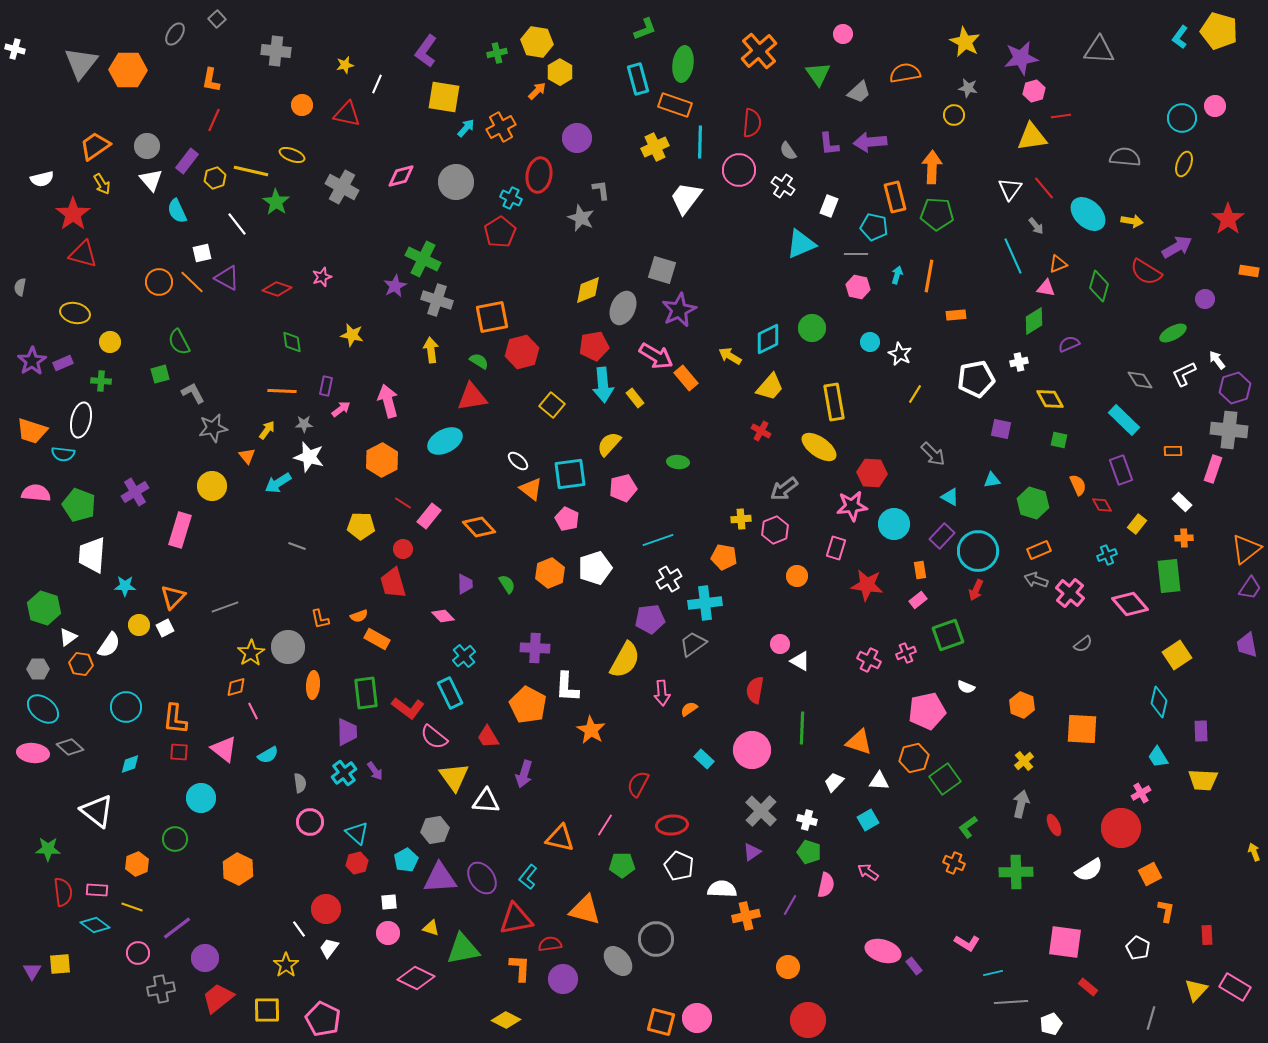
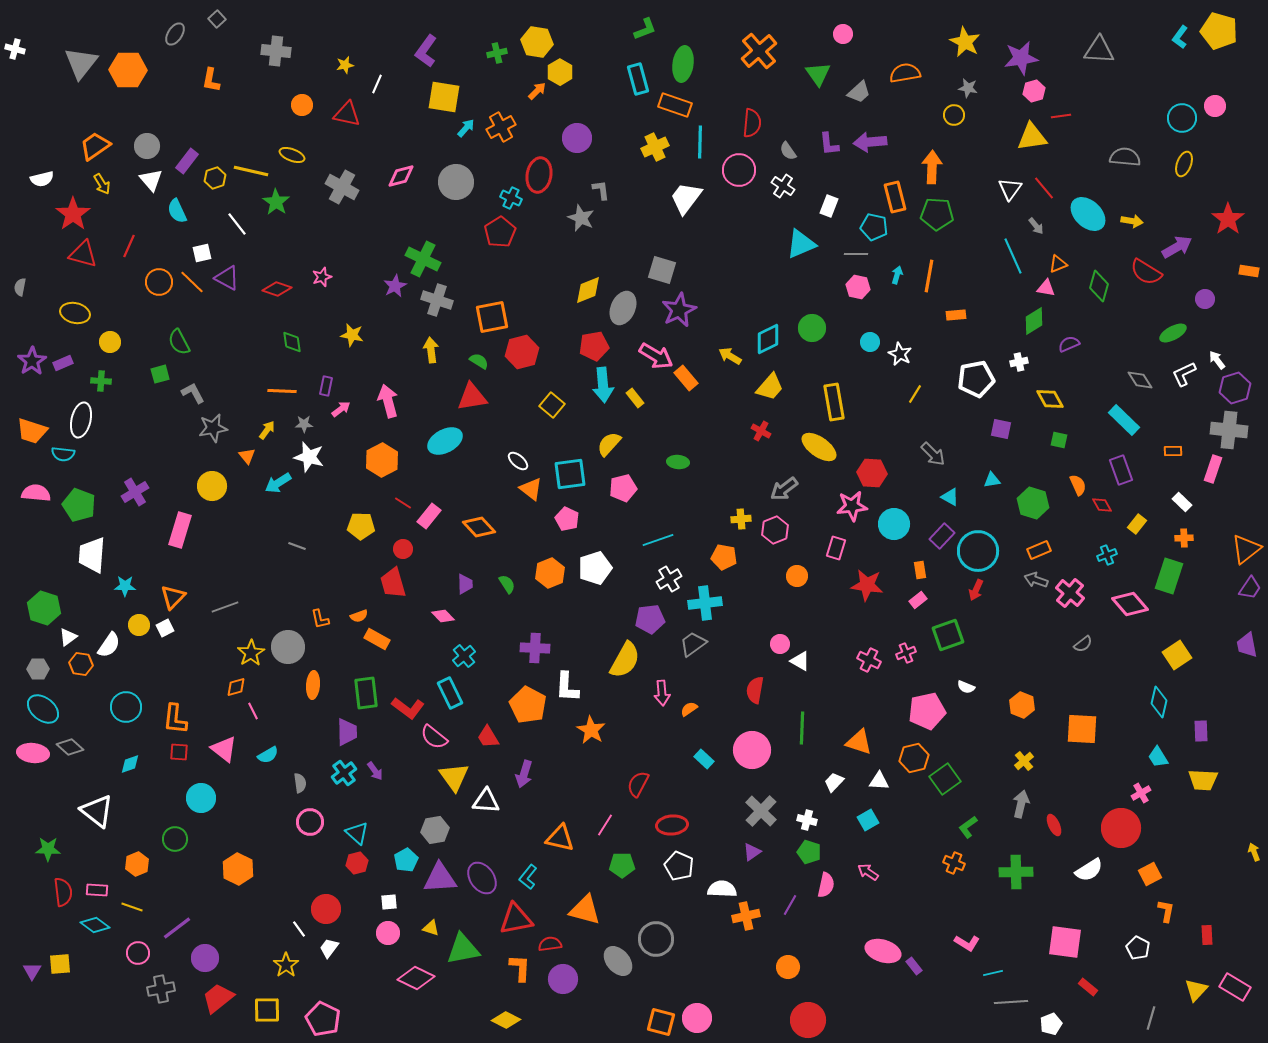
red line at (214, 120): moved 85 px left, 126 px down
green rectangle at (1169, 576): rotated 24 degrees clockwise
